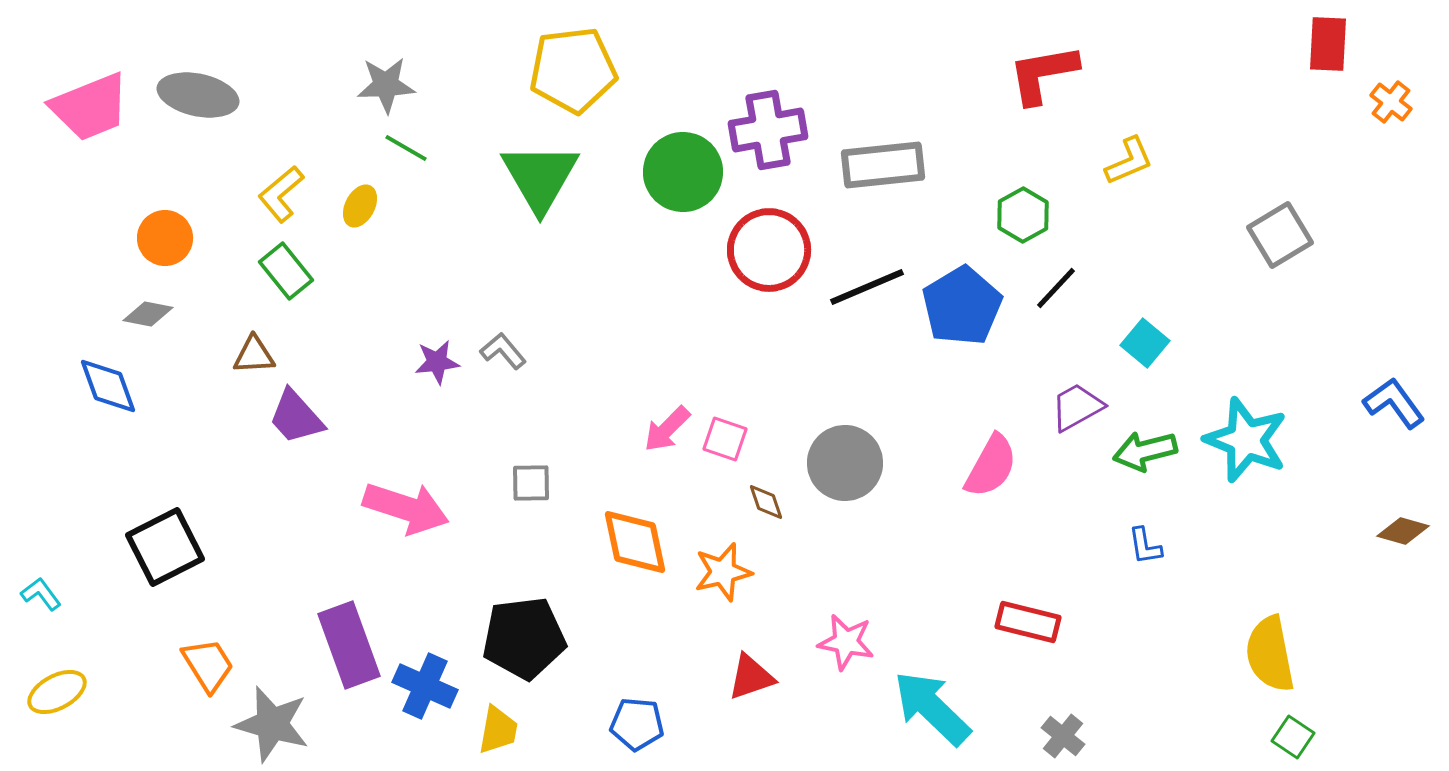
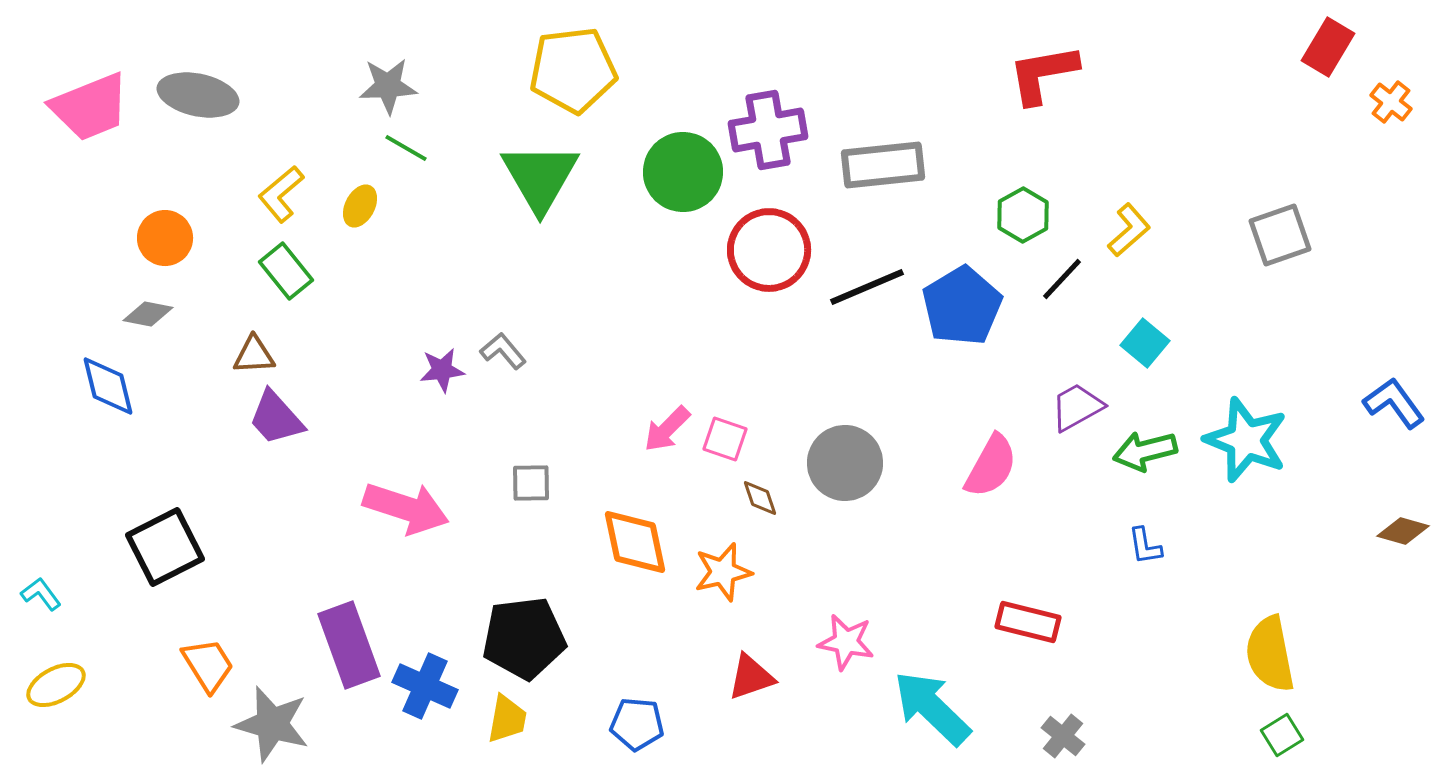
red rectangle at (1328, 44): moved 3 px down; rotated 28 degrees clockwise
gray star at (386, 85): moved 2 px right, 1 px down
yellow L-shape at (1129, 161): moved 69 px down; rotated 18 degrees counterclockwise
gray square at (1280, 235): rotated 12 degrees clockwise
black line at (1056, 288): moved 6 px right, 9 px up
purple star at (437, 362): moved 5 px right, 8 px down
blue diamond at (108, 386): rotated 6 degrees clockwise
purple trapezoid at (296, 417): moved 20 px left, 1 px down
brown diamond at (766, 502): moved 6 px left, 4 px up
yellow ellipse at (57, 692): moved 1 px left, 7 px up
yellow trapezoid at (498, 730): moved 9 px right, 11 px up
green square at (1293, 737): moved 11 px left, 2 px up; rotated 24 degrees clockwise
